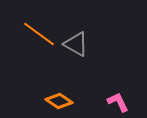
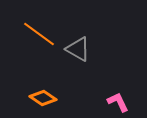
gray triangle: moved 2 px right, 5 px down
orange diamond: moved 16 px left, 3 px up
